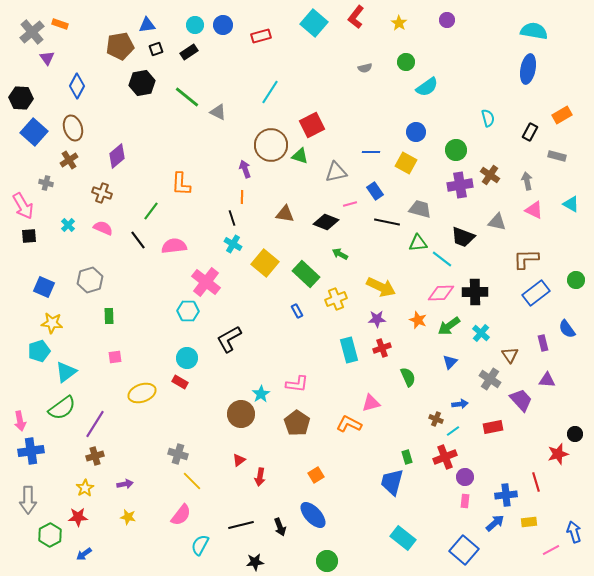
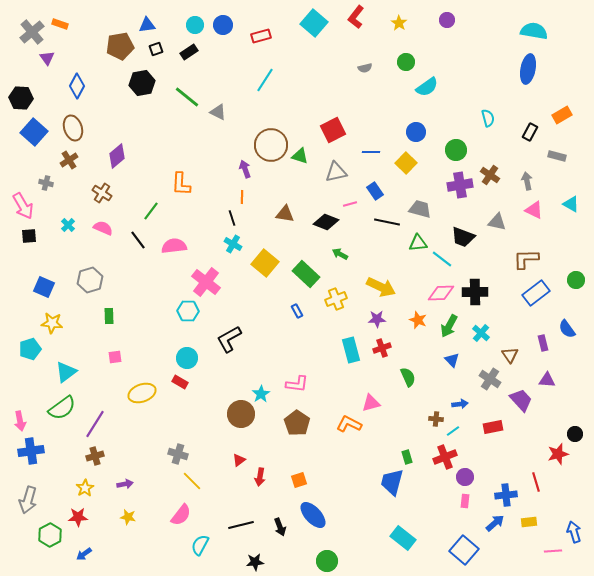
cyan line at (270, 92): moved 5 px left, 12 px up
red square at (312, 125): moved 21 px right, 5 px down
yellow square at (406, 163): rotated 15 degrees clockwise
brown cross at (102, 193): rotated 12 degrees clockwise
green arrow at (449, 326): rotated 25 degrees counterclockwise
cyan rectangle at (349, 350): moved 2 px right
cyan pentagon at (39, 351): moved 9 px left, 2 px up
blue triangle at (450, 362): moved 2 px right, 2 px up; rotated 28 degrees counterclockwise
brown cross at (436, 419): rotated 16 degrees counterclockwise
orange square at (316, 475): moved 17 px left, 5 px down; rotated 14 degrees clockwise
gray arrow at (28, 500): rotated 16 degrees clockwise
pink line at (551, 550): moved 2 px right, 1 px down; rotated 24 degrees clockwise
